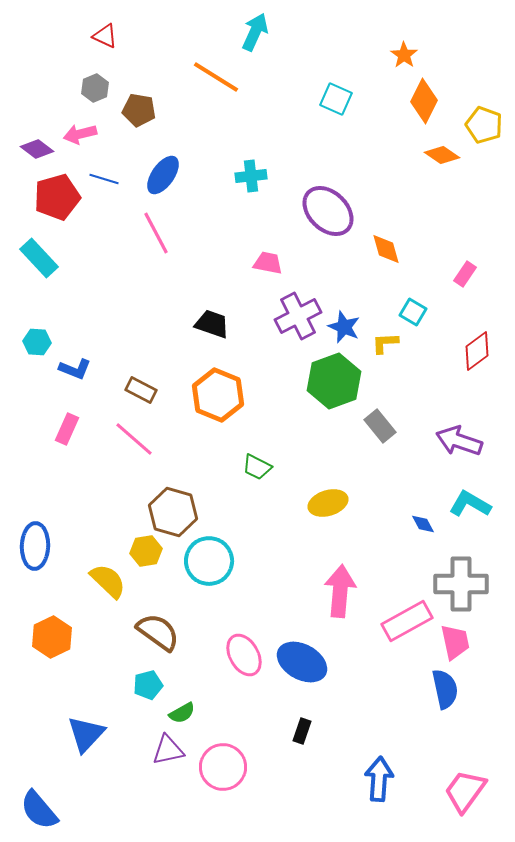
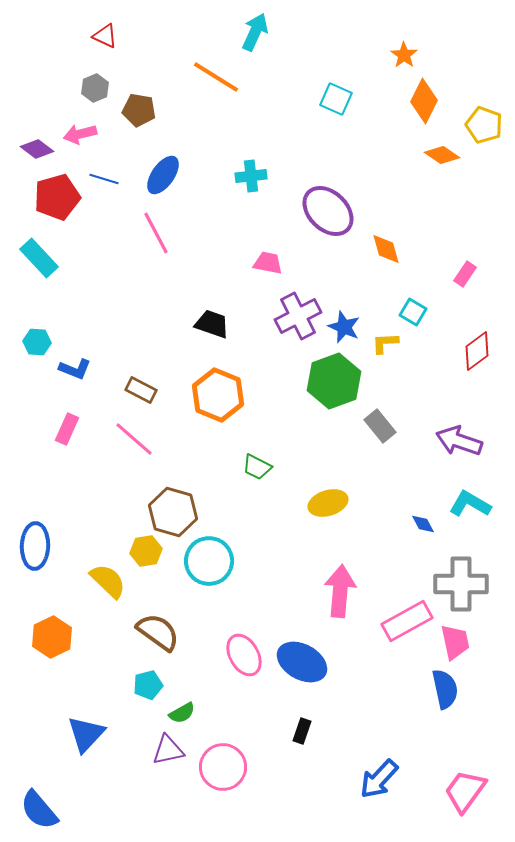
blue arrow at (379, 779): rotated 141 degrees counterclockwise
